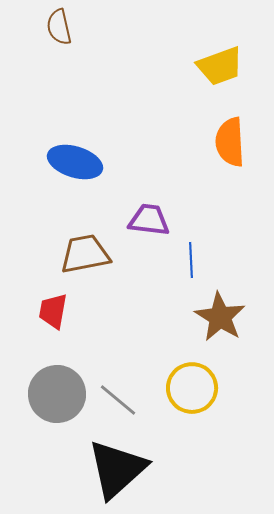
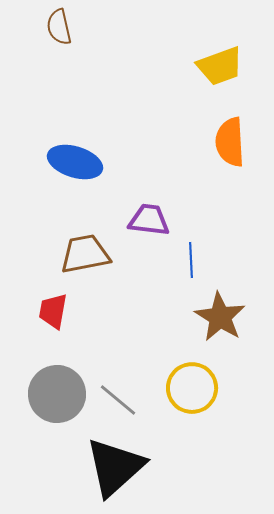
black triangle: moved 2 px left, 2 px up
